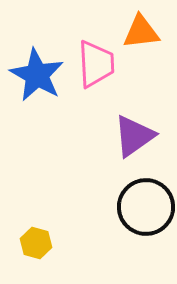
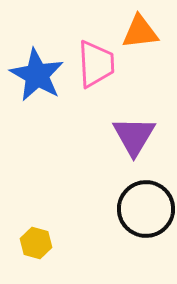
orange triangle: moved 1 px left
purple triangle: rotated 24 degrees counterclockwise
black circle: moved 2 px down
